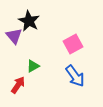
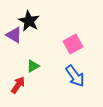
purple triangle: moved 1 px up; rotated 18 degrees counterclockwise
